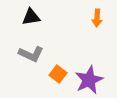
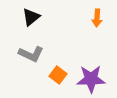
black triangle: rotated 30 degrees counterclockwise
orange square: moved 1 px down
purple star: moved 2 px right, 1 px up; rotated 24 degrees clockwise
